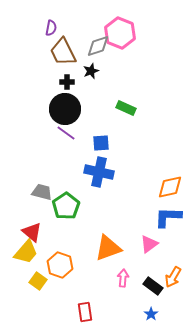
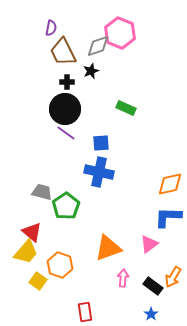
orange diamond: moved 3 px up
